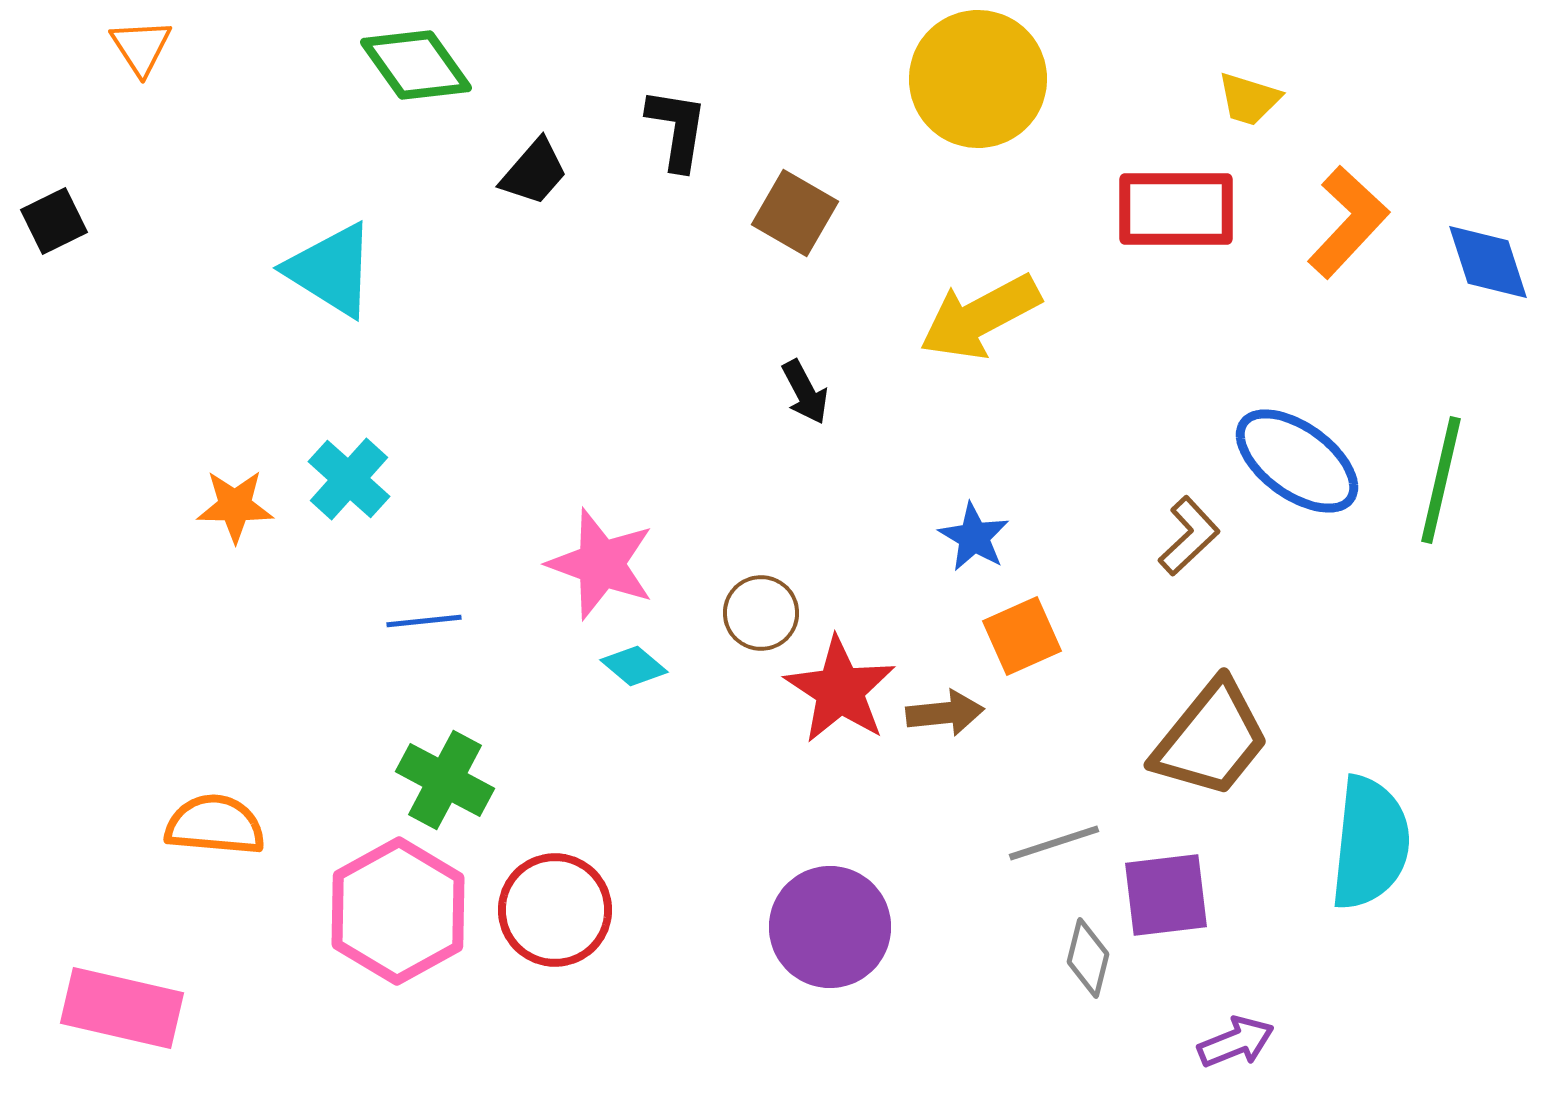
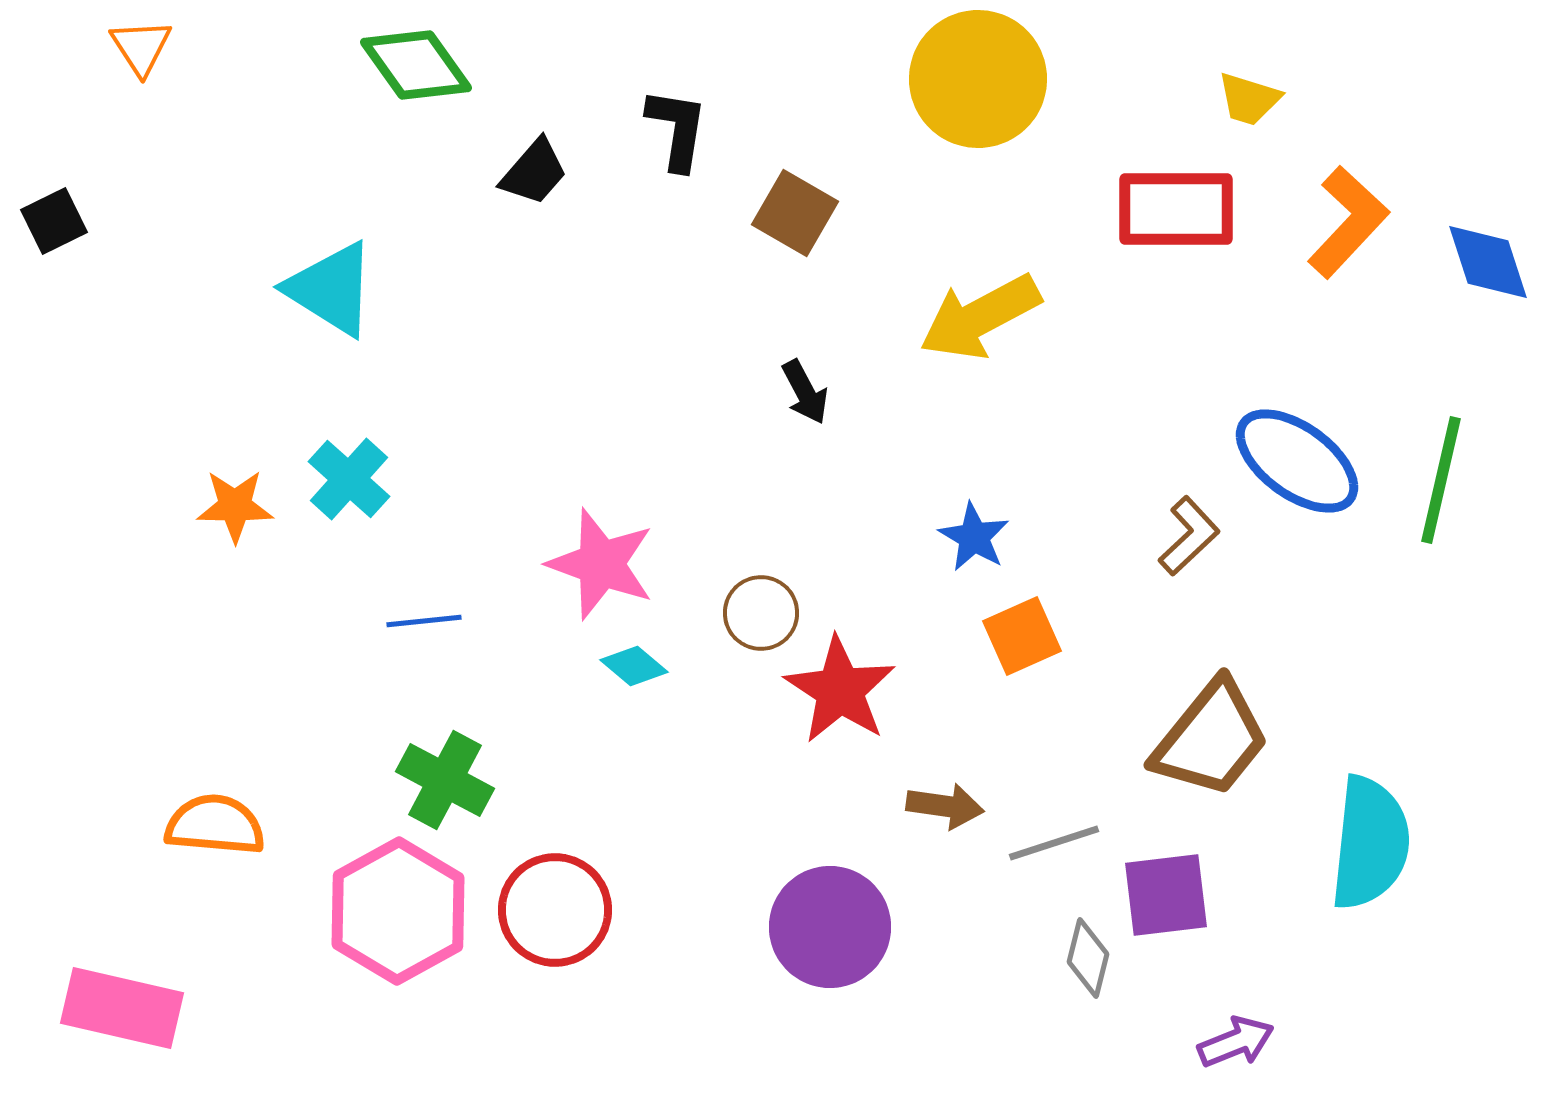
cyan triangle: moved 19 px down
brown arrow: moved 93 px down; rotated 14 degrees clockwise
